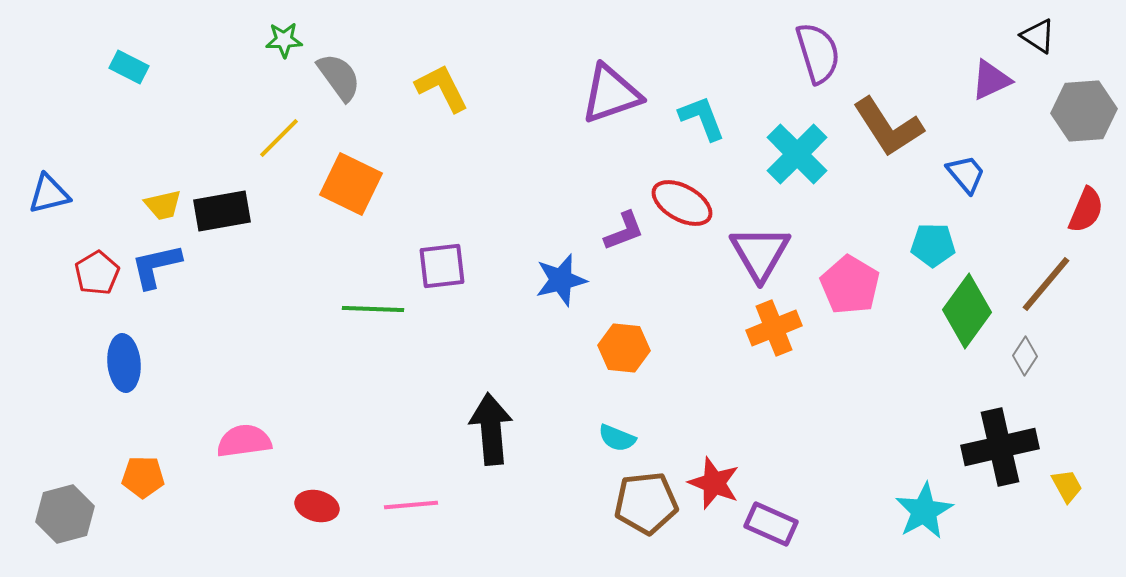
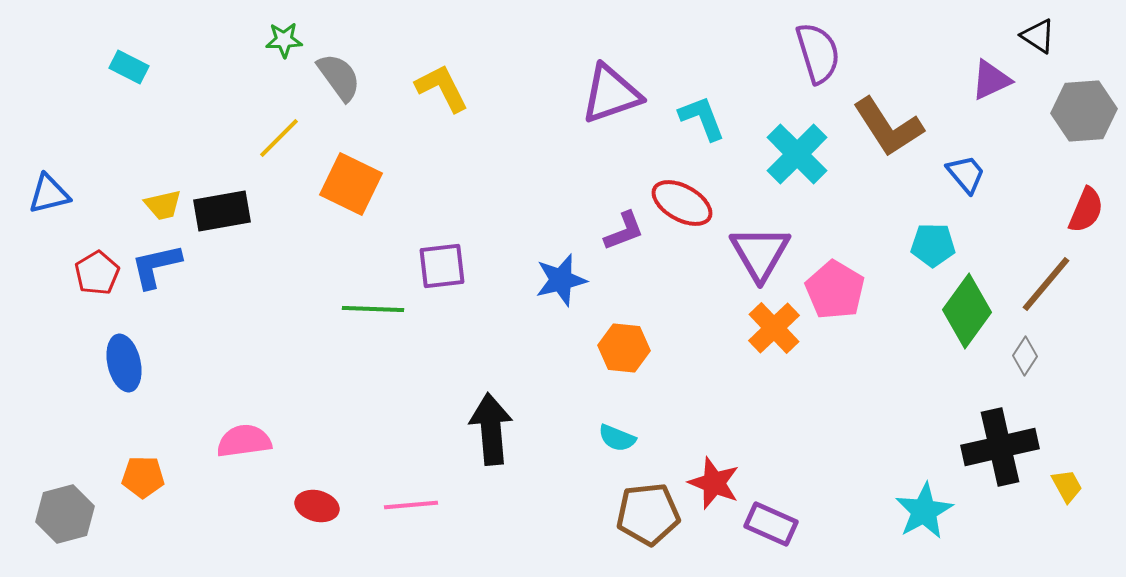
pink pentagon at (850, 285): moved 15 px left, 5 px down
orange cross at (774, 328): rotated 22 degrees counterclockwise
blue ellipse at (124, 363): rotated 8 degrees counterclockwise
brown pentagon at (646, 503): moved 2 px right, 11 px down
